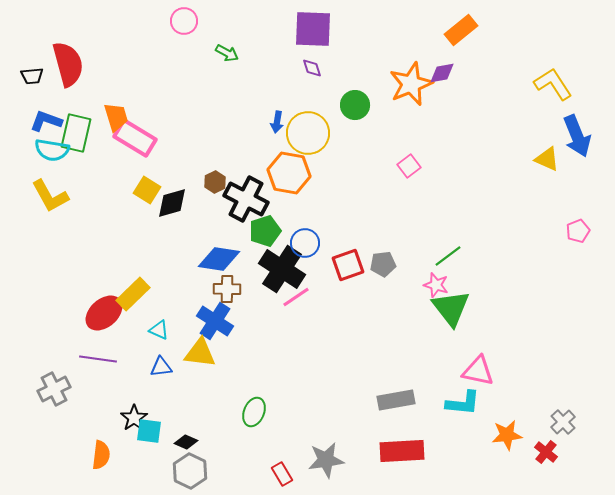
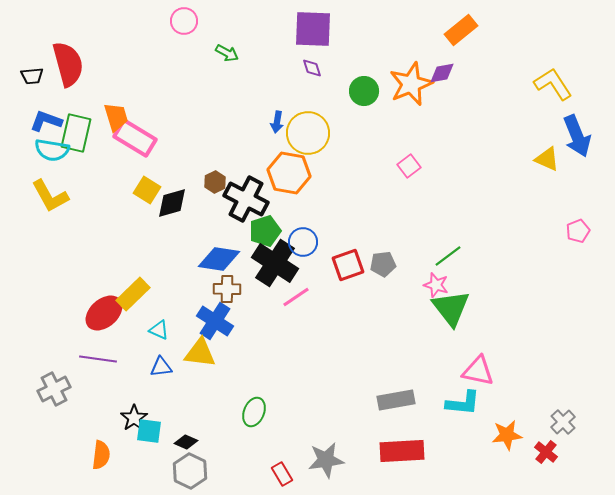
green circle at (355, 105): moved 9 px right, 14 px up
blue circle at (305, 243): moved 2 px left, 1 px up
black cross at (282, 269): moved 7 px left, 6 px up
